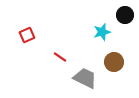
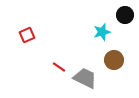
red line: moved 1 px left, 10 px down
brown circle: moved 2 px up
